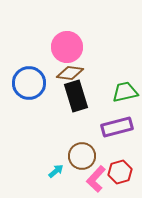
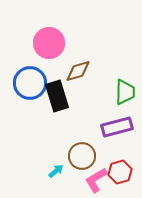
pink circle: moved 18 px left, 4 px up
brown diamond: moved 8 px right, 2 px up; rotated 24 degrees counterclockwise
blue circle: moved 1 px right
green trapezoid: rotated 104 degrees clockwise
black rectangle: moved 19 px left
pink L-shape: moved 1 px down; rotated 16 degrees clockwise
